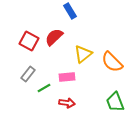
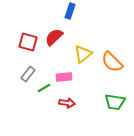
blue rectangle: rotated 49 degrees clockwise
red square: moved 1 px left, 1 px down; rotated 12 degrees counterclockwise
pink rectangle: moved 3 px left
green trapezoid: rotated 60 degrees counterclockwise
